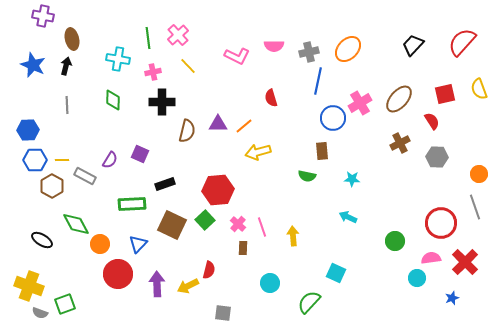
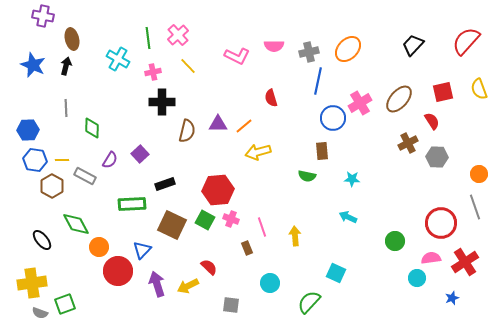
red semicircle at (462, 42): moved 4 px right, 1 px up
cyan cross at (118, 59): rotated 20 degrees clockwise
red square at (445, 94): moved 2 px left, 2 px up
green diamond at (113, 100): moved 21 px left, 28 px down
gray line at (67, 105): moved 1 px left, 3 px down
brown cross at (400, 143): moved 8 px right
purple square at (140, 154): rotated 24 degrees clockwise
blue hexagon at (35, 160): rotated 10 degrees clockwise
green square at (205, 220): rotated 18 degrees counterclockwise
pink cross at (238, 224): moved 7 px left, 5 px up; rotated 21 degrees counterclockwise
yellow arrow at (293, 236): moved 2 px right
black ellipse at (42, 240): rotated 20 degrees clockwise
orange circle at (100, 244): moved 1 px left, 3 px down
blue triangle at (138, 244): moved 4 px right, 6 px down
brown rectangle at (243, 248): moved 4 px right; rotated 24 degrees counterclockwise
red cross at (465, 262): rotated 12 degrees clockwise
red semicircle at (209, 270): moved 3 px up; rotated 60 degrees counterclockwise
red circle at (118, 274): moved 3 px up
purple arrow at (157, 284): rotated 15 degrees counterclockwise
yellow cross at (29, 286): moved 3 px right, 3 px up; rotated 28 degrees counterclockwise
gray square at (223, 313): moved 8 px right, 8 px up
